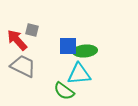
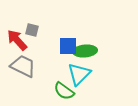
cyan triangle: rotated 40 degrees counterclockwise
